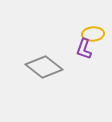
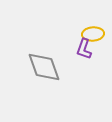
gray diamond: rotated 33 degrees clockwise
